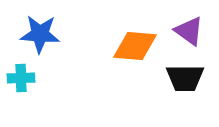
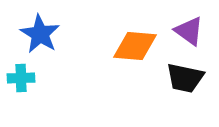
blue star: rotated 27 degrees clockwise
black trapezoid: rotated 12 degrees clockwise
